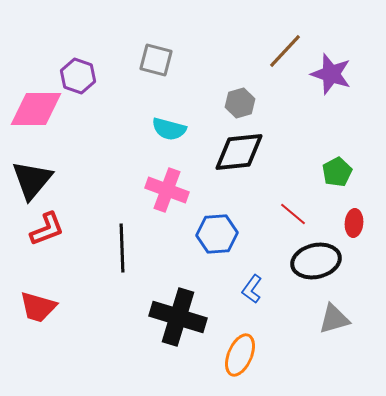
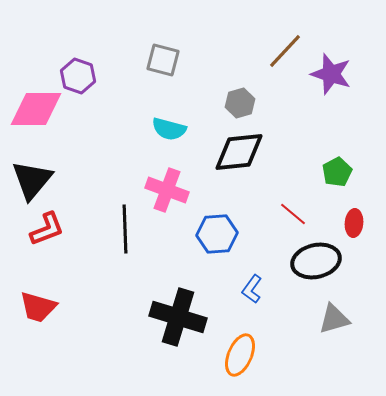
gray square: moved 7 px right
black line: moved 3 px right, 19 px up
